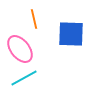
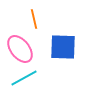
blue square: moved 8 px left, 13 px down
